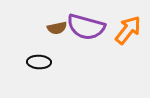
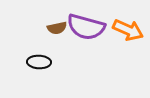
orange arrow: rotated 76 degrees clockwise
